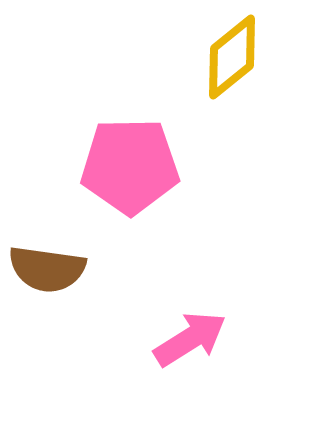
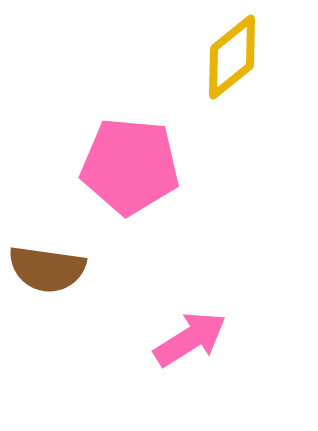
pink pentagon: rotated 6 degrees clockwise
